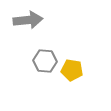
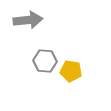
yellow pentagon: moved 1 px left, 1 px down
